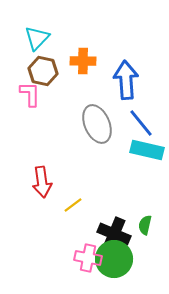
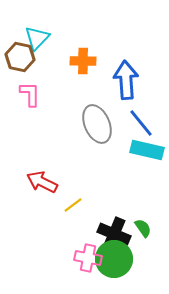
brown hexagon: moved 23 px left, 14 px up
red arrow: rotated 124 degrees clockwise
green semicircle: moved 2 px left, 3 px down; rotated 132 degrees clockwise
